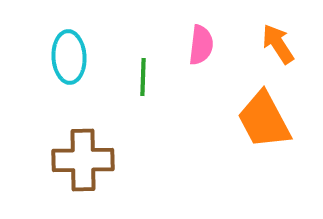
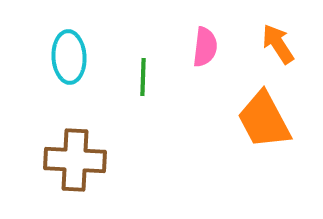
pink semicircle: moved 4 px right, 2 px down
brown cross: moved 8 px left; rotated 4 degrees clockwise
